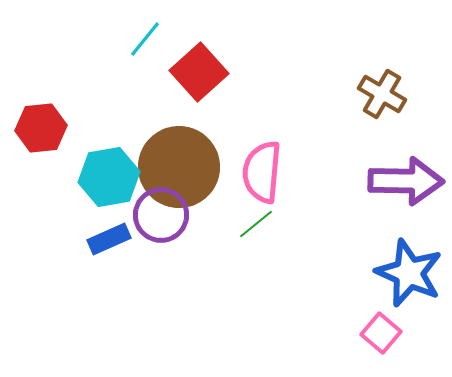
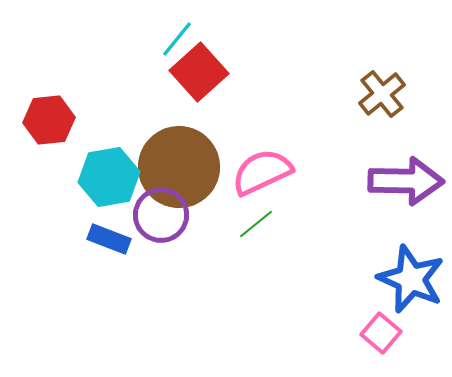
cyan line: moved 32 px right
brown cross: rotated 21 degrees clockwise
red hexagon: moved 8 px right, 8 px up
pink semicircle: rotated 60 degrees clockwise
blue rectangle: rotated 45 degrees clockwise
blue star: moved 2 px right, 6 px down
